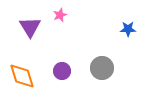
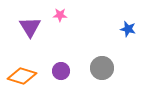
pink star: rotated 24 degrees clockwise
blue star: rotated 14 degrees clockwise
purple circle: moved 1 px left
orange diamond: rotated 56 degrees counterclockwise
